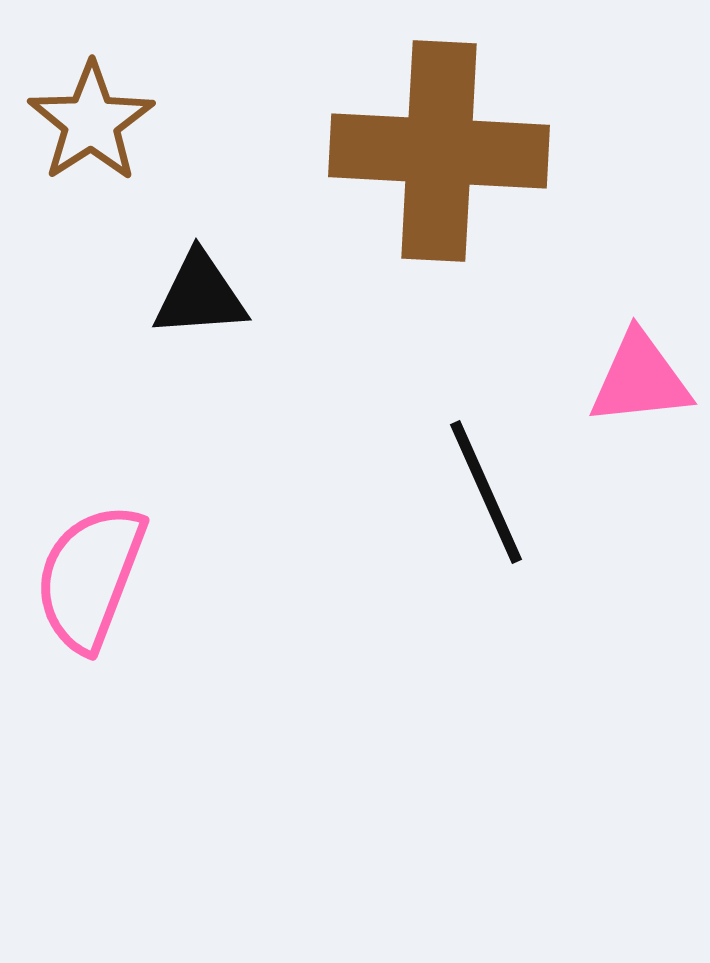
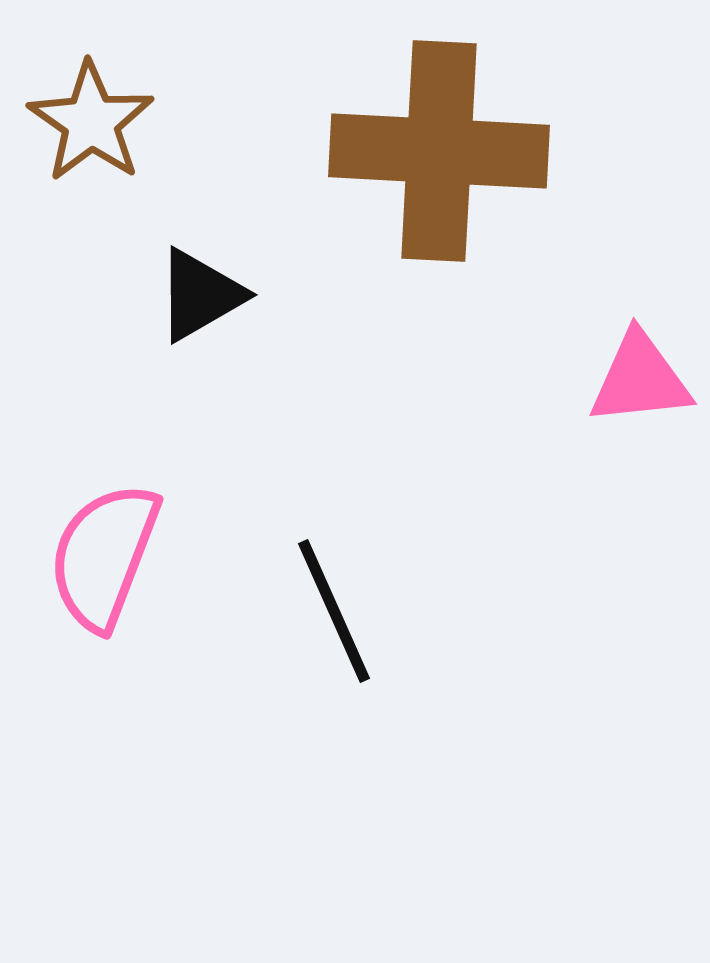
brown star: rotated 4 degrees counterclockwise
black triangle: rotated 26 degrees counterclockwise
black line: moved 152 px left, 119 px down
pink semicircle: moved 14 px right, 21 px up
